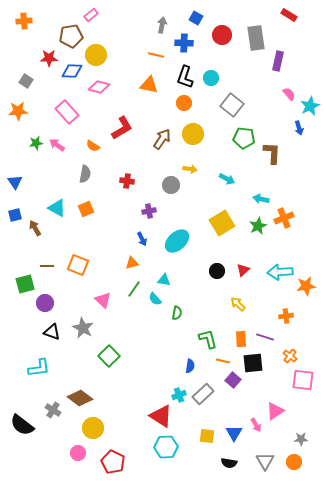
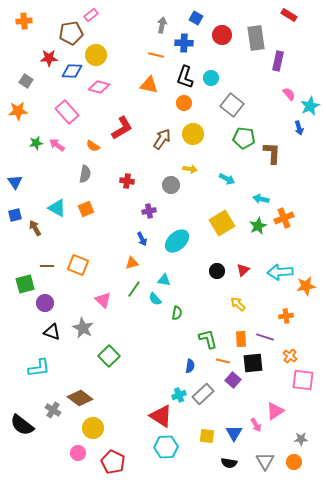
brown pentagon at (71, 36): moved 3 px up
